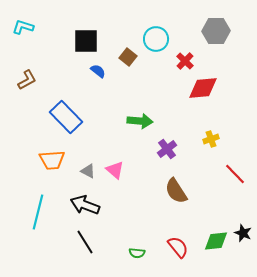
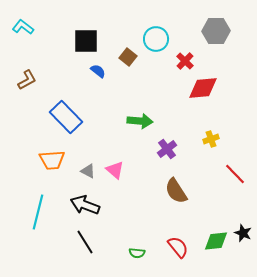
cyan L-shape: rotated 20 degrees clockwise
